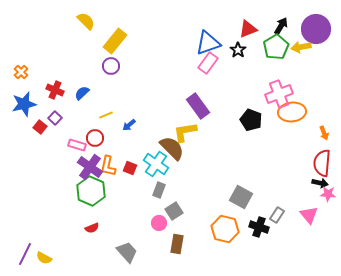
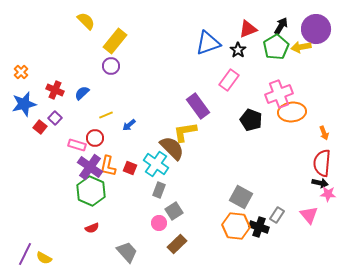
pink rectangle at (208, 63): moved 21 px right, 17 px down
orange hexagon at (225, 229): moved 11 px right, 3 px up; rotated 8 degrees counterclockwise
brown rectangle at (177, 244): rotated 36 degrees clockwise
